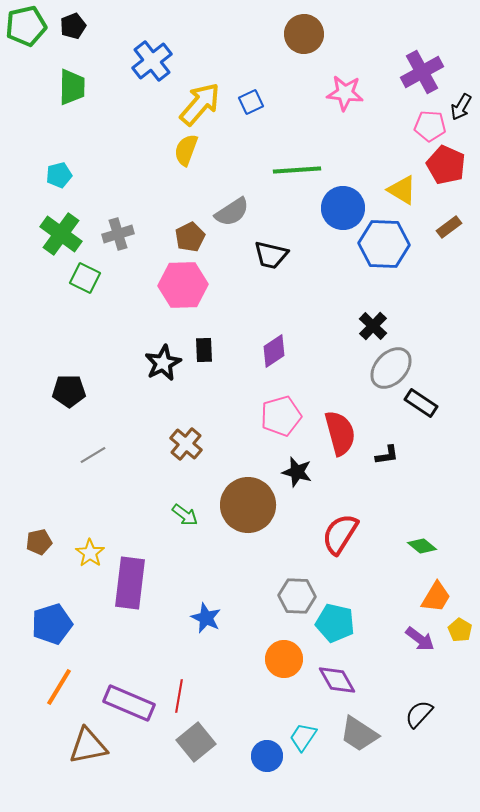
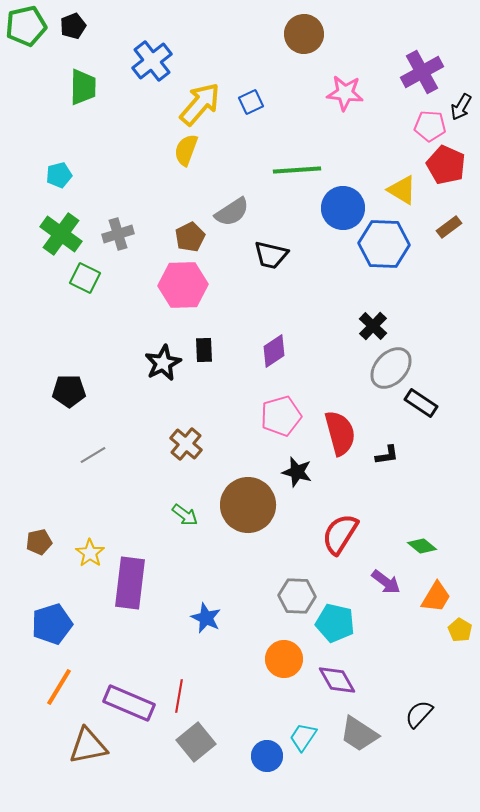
green trapezoid at (72, 87): moved 11 px right
purple arrow at (420, 639): moved 34 px left, 57 px up
